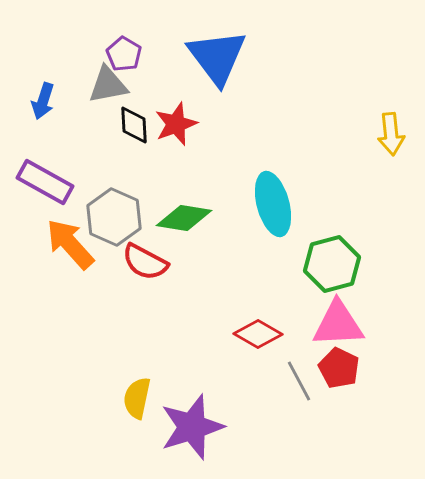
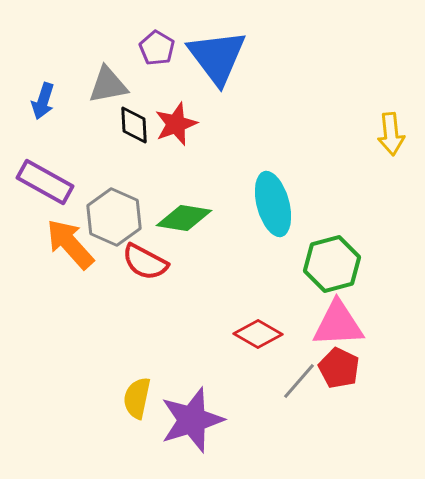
purple pentagon: moved 33 px right, 6 px up
gray line: rotated 69 degrees clockwise
purple star: moved 7 px up
